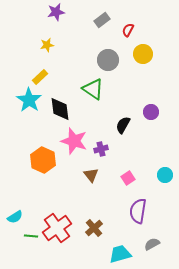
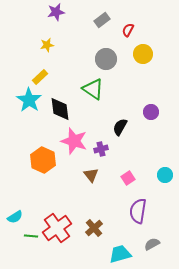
gray circle: moved 2 px left, 1 px up
black semicircle: moved 3 px left, 2 px down
